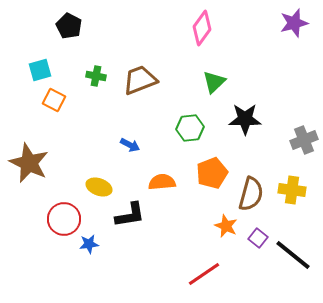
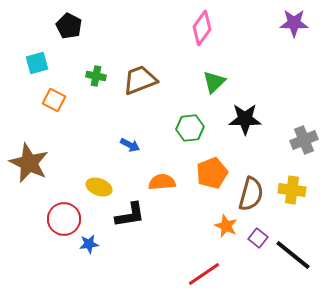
purple star: rotated 16 degrees clockwise
cyan square: moved 3 px left, 7 px up
